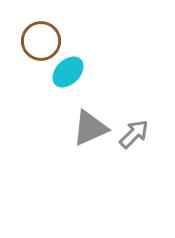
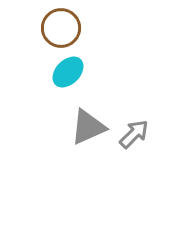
brown circle: moved 20 px right, 13 px up
gray triangle: moved 2 px left, 1 px up
